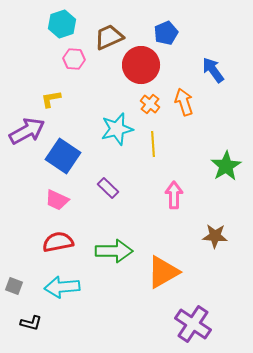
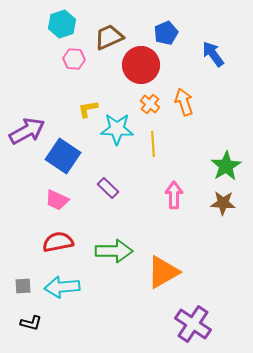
blue arrow: moved 16 px up
yellow L-shape: moved 37 px right, 10 px down
cyan star: rotated 16 degrees clockwise
brown star: moved 8 px right, 33 px up
gray square: moved 9 px right; rotated 24 degrees counterclockwise
